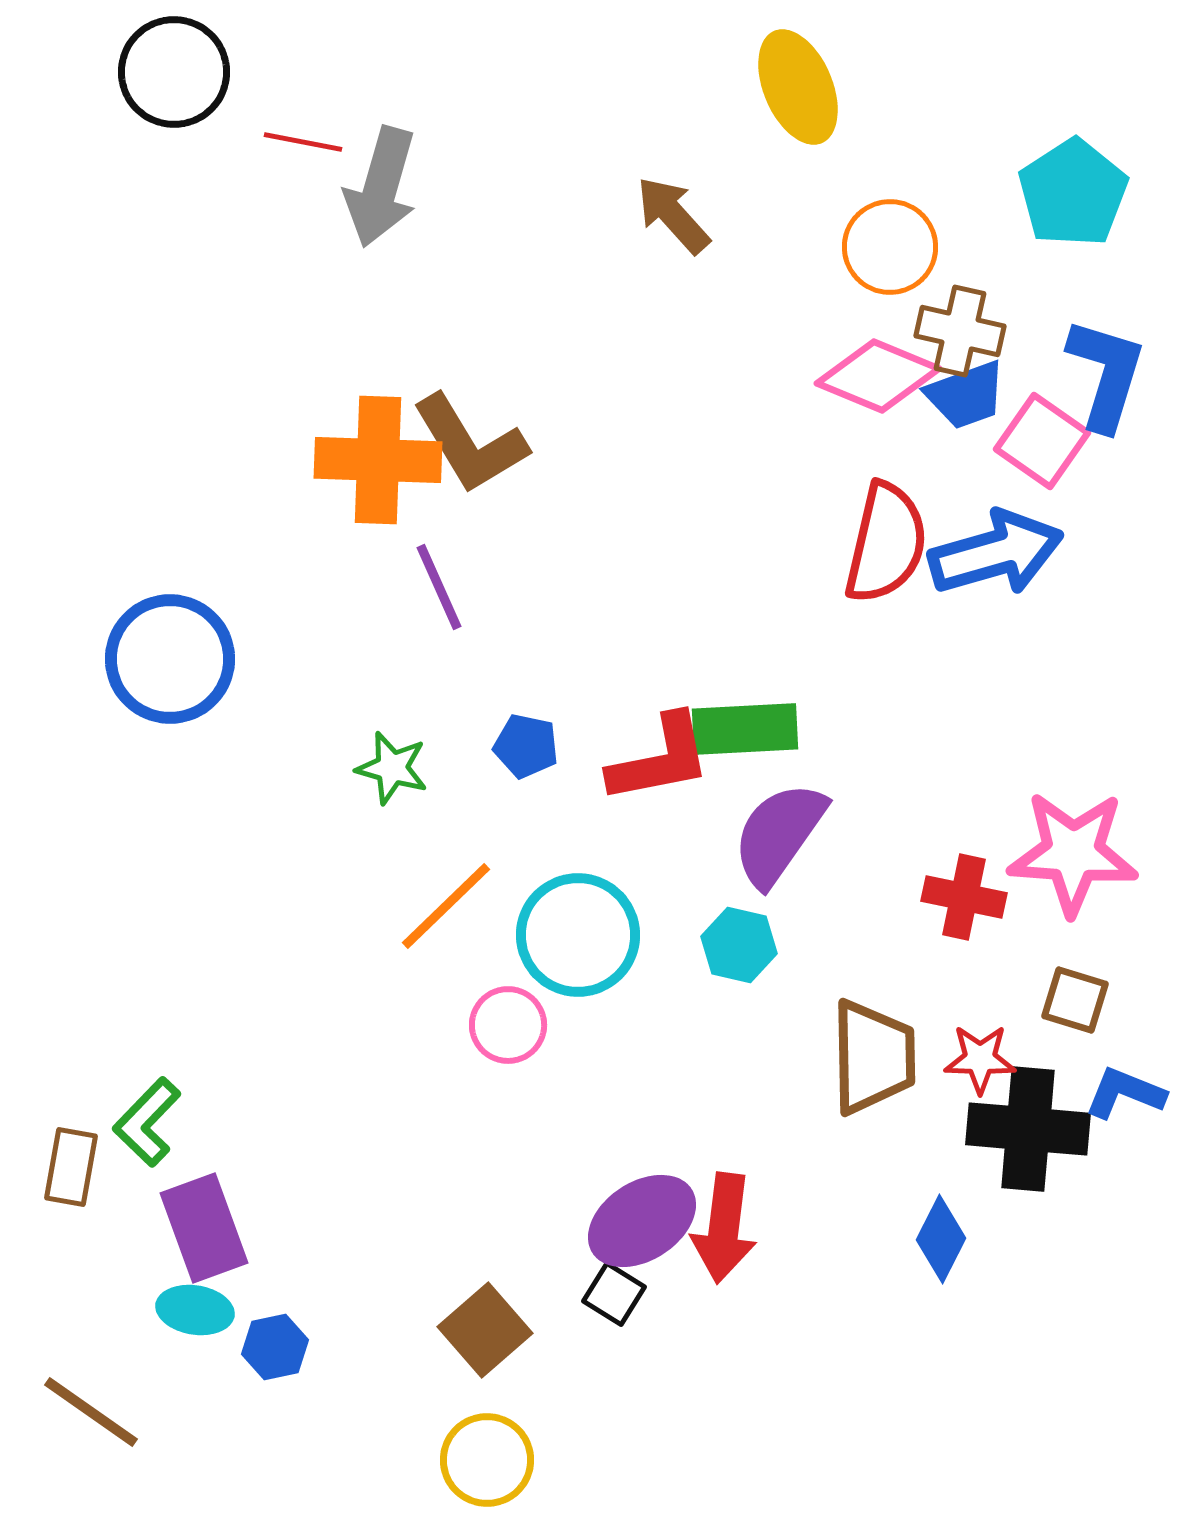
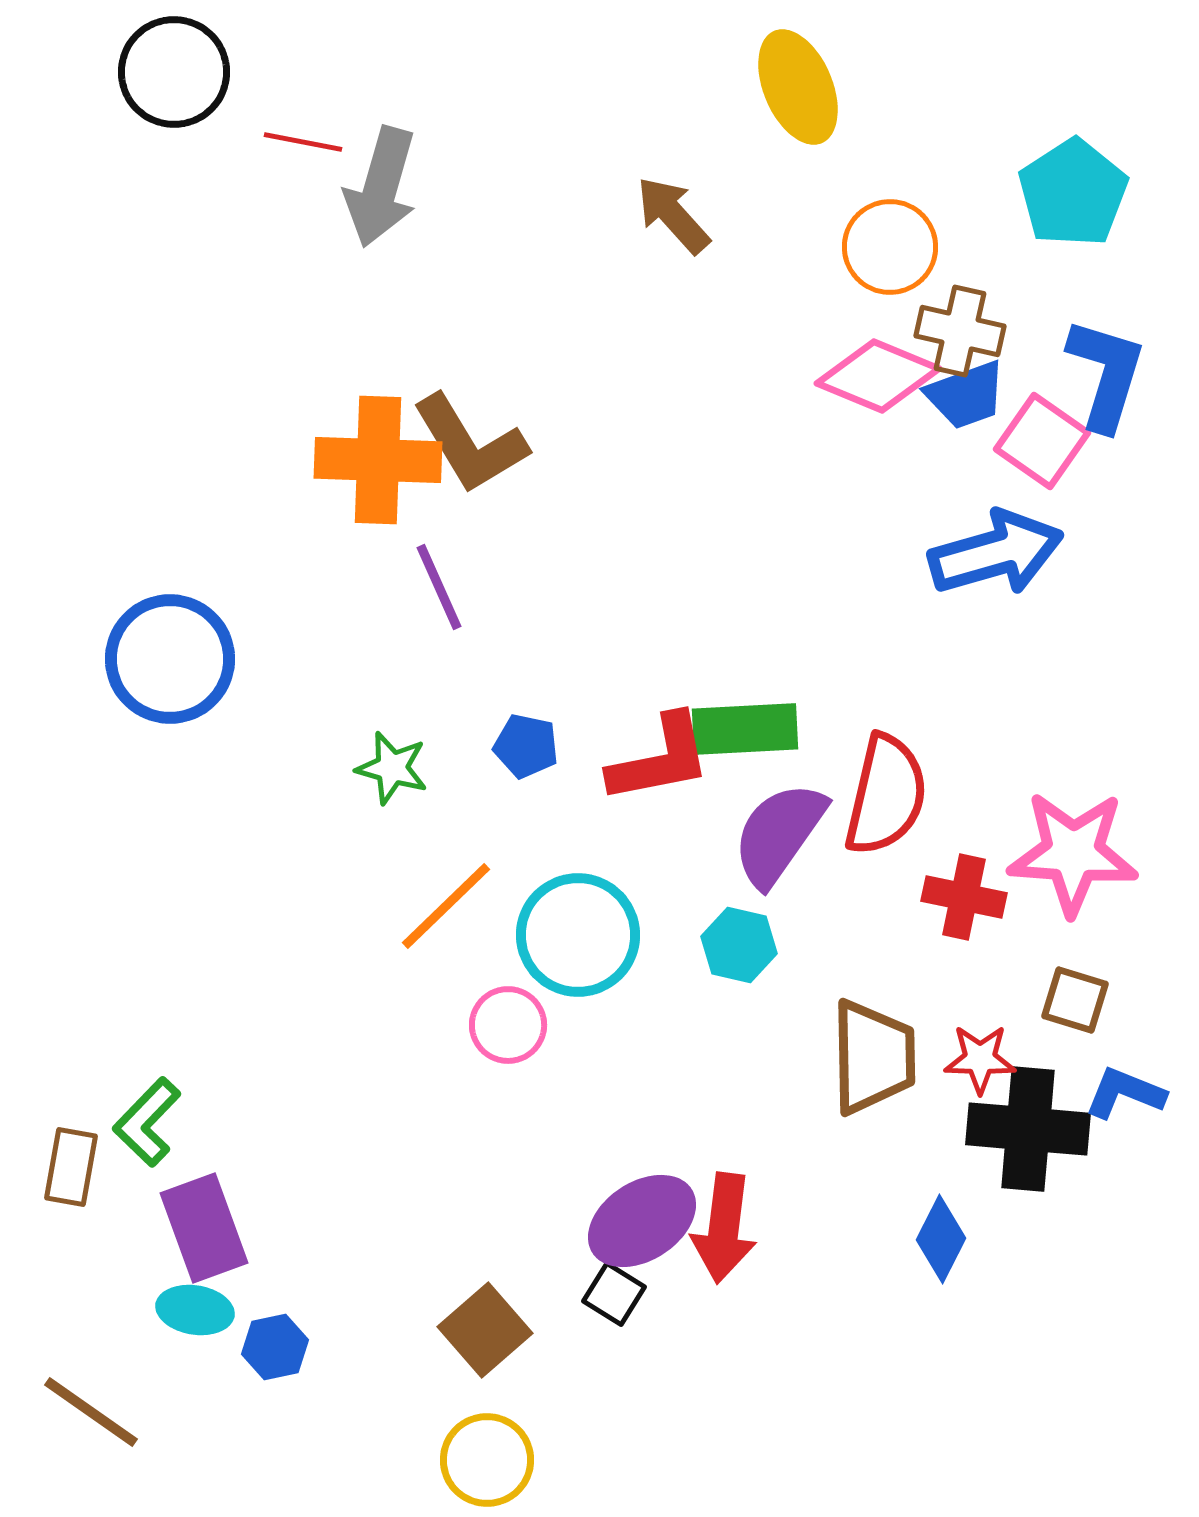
red semicircle at (886, 543): moved 252 px down
